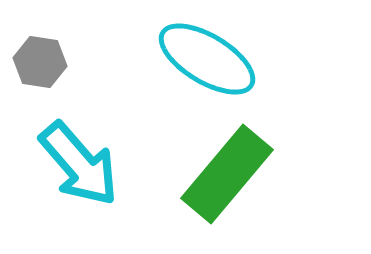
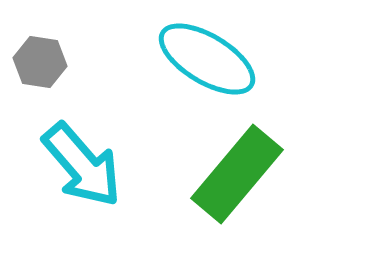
cyan arrow: moved 3 px right, 1 px down
green rectangle: moved 10 px right
